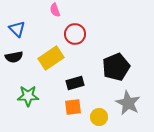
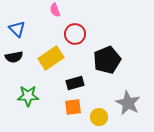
black pentagon: moved 9 px left, 7 px up
